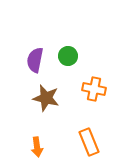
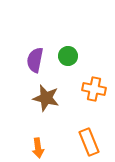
orange arrow: moved 1 px right, 1 px down
